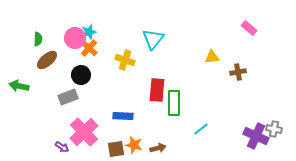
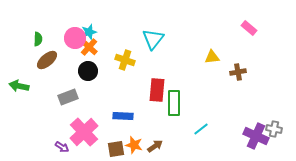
orange cross: moved 1 px up
black circle: moved 7 px right, 4 px up
brown arrow: moved 3 px left, 2 px up; rotated 21 degrees counterclockwise
